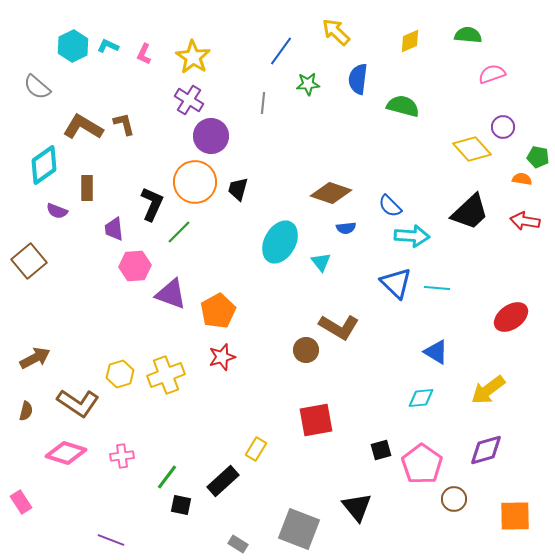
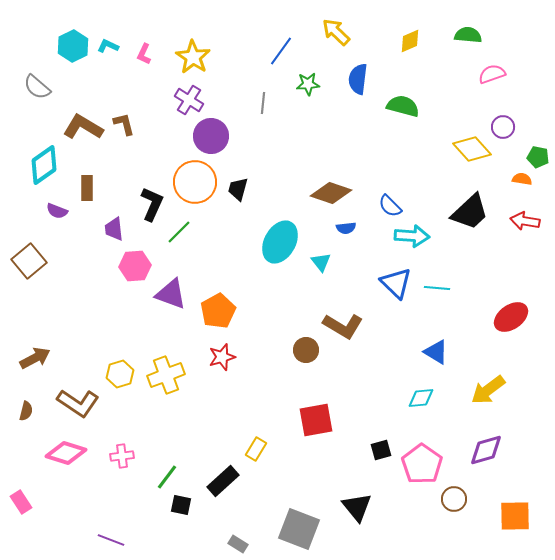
brown L-shape at (339, 327): moved 4 px right, 1 px up
